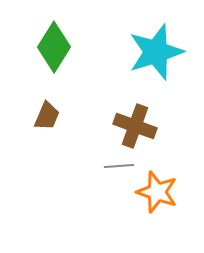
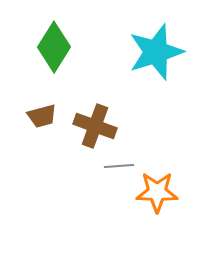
brown trapezoid: moved 5 px left; rotated 52 degrees clockwise
brown cross: moved 40 px left
orange star: rotated 18 degrees counterclockwise
